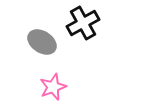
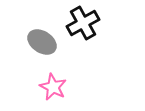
pink star: rotated 24 degrees counterclockwise
